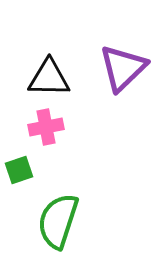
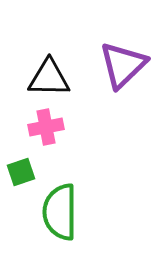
purple triangle: moved 3 px up
green square: moved 2 px right, 2 px down
green semicircle: moved 2 px right, 9 px up; rotated 18 degrees counterclockwise
